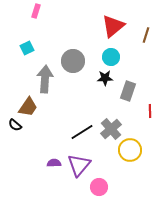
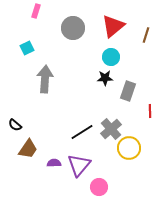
gray circle: moved 33 px up
brown trapezoid: moved 42 px down
yellow circle: moved 1 px left, 2 px up
